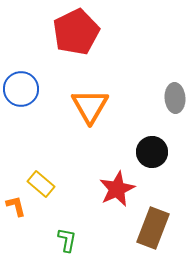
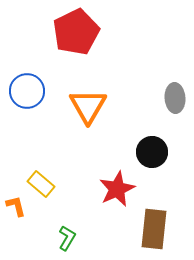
blue circle: moved 6 px right, 2 px down
orange triangle: moved 2 px left
brown rectangle: moved 1 px right, 1 px down; rotated 15 degrees counterclockwise
green L-shape: moved 2 px up; rotated 20 degrees clockwise
